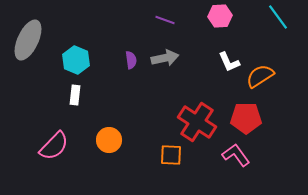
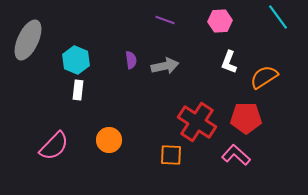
pink hexagon: moved 5 px down
gray arrow: moved 8 px down
white L-shape: rotated 45 degrees clockwise
orange semicircle: moved 4 px right, 1 px down
white rectangle: moved 3 px right, 5 px up
pink L-shape: rotated 12 degrees counterclockwise
